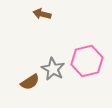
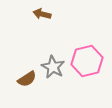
gray star: moved 2 px up
brown semicircle: moved 3 px left, 3 px up
